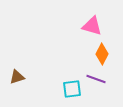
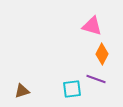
brown triangle: moved 5 px right, 14 px down
